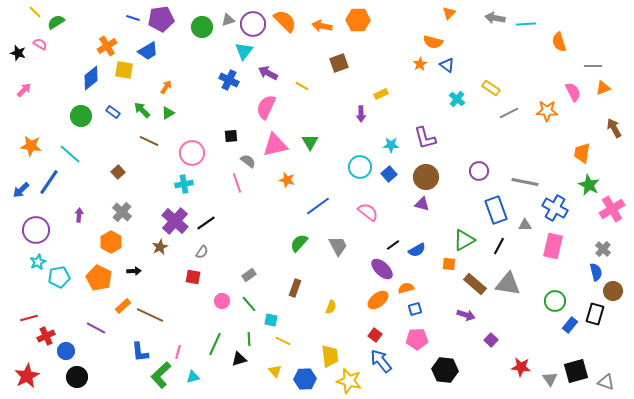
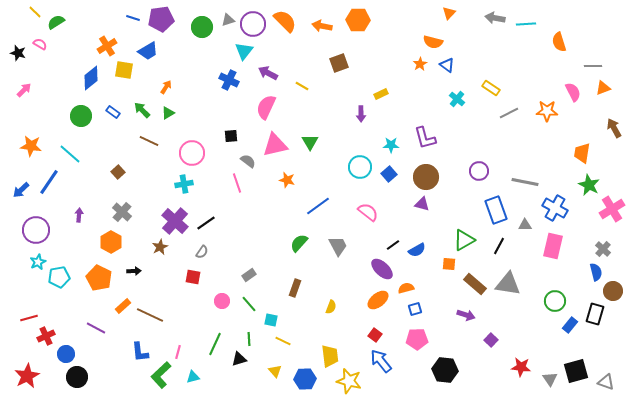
blue circle at (66, 351): moved 3 px down
